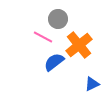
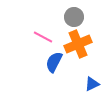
gray circle: moved 16 px right, 2 px up
orange cross: moved 1 px left, 1 px up; rotated 16 degrees clockwise
blue semicircle: rotated 25 degrees counterclockwise
